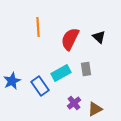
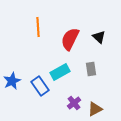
gray rectangle: moved 5 px right
cyan rectangle: moved 1 px left, 1 px up
